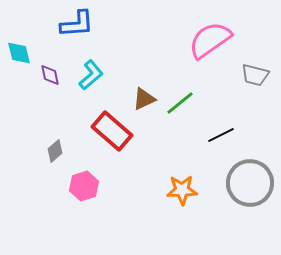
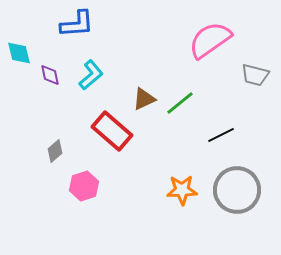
gray circle: moved 13 px left, 7 px down
